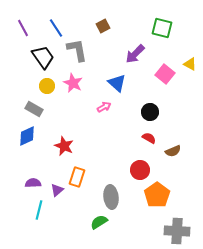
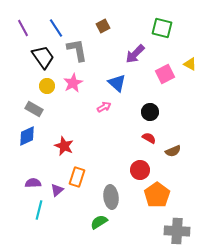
pink square: rotated 24 degrees clockwise
pink star: rotated 18 degrees clockwise
